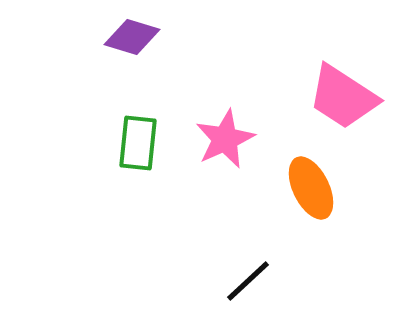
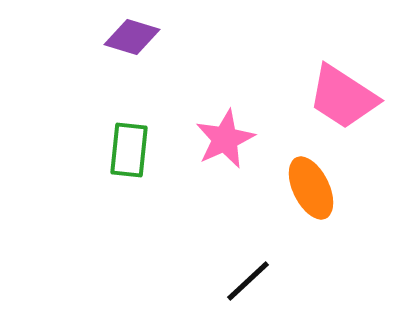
green rectangle: moved 9 px left, 7 px down
